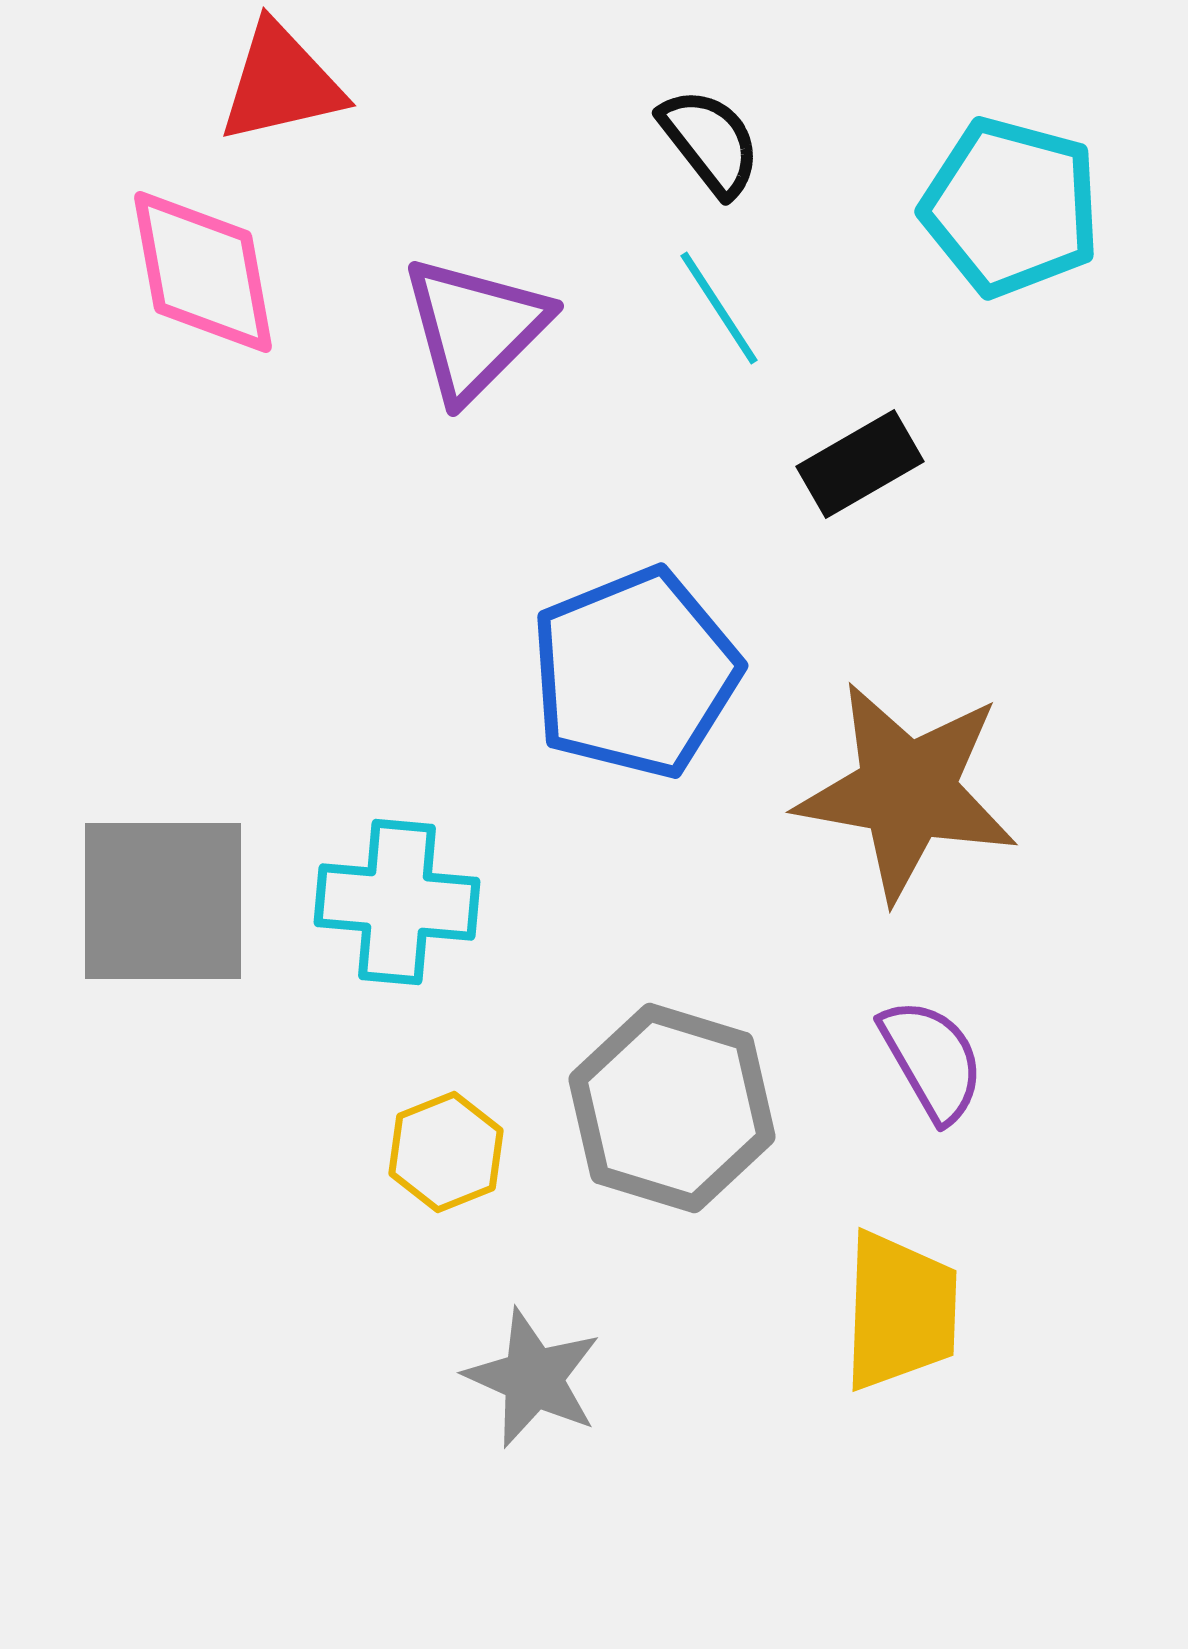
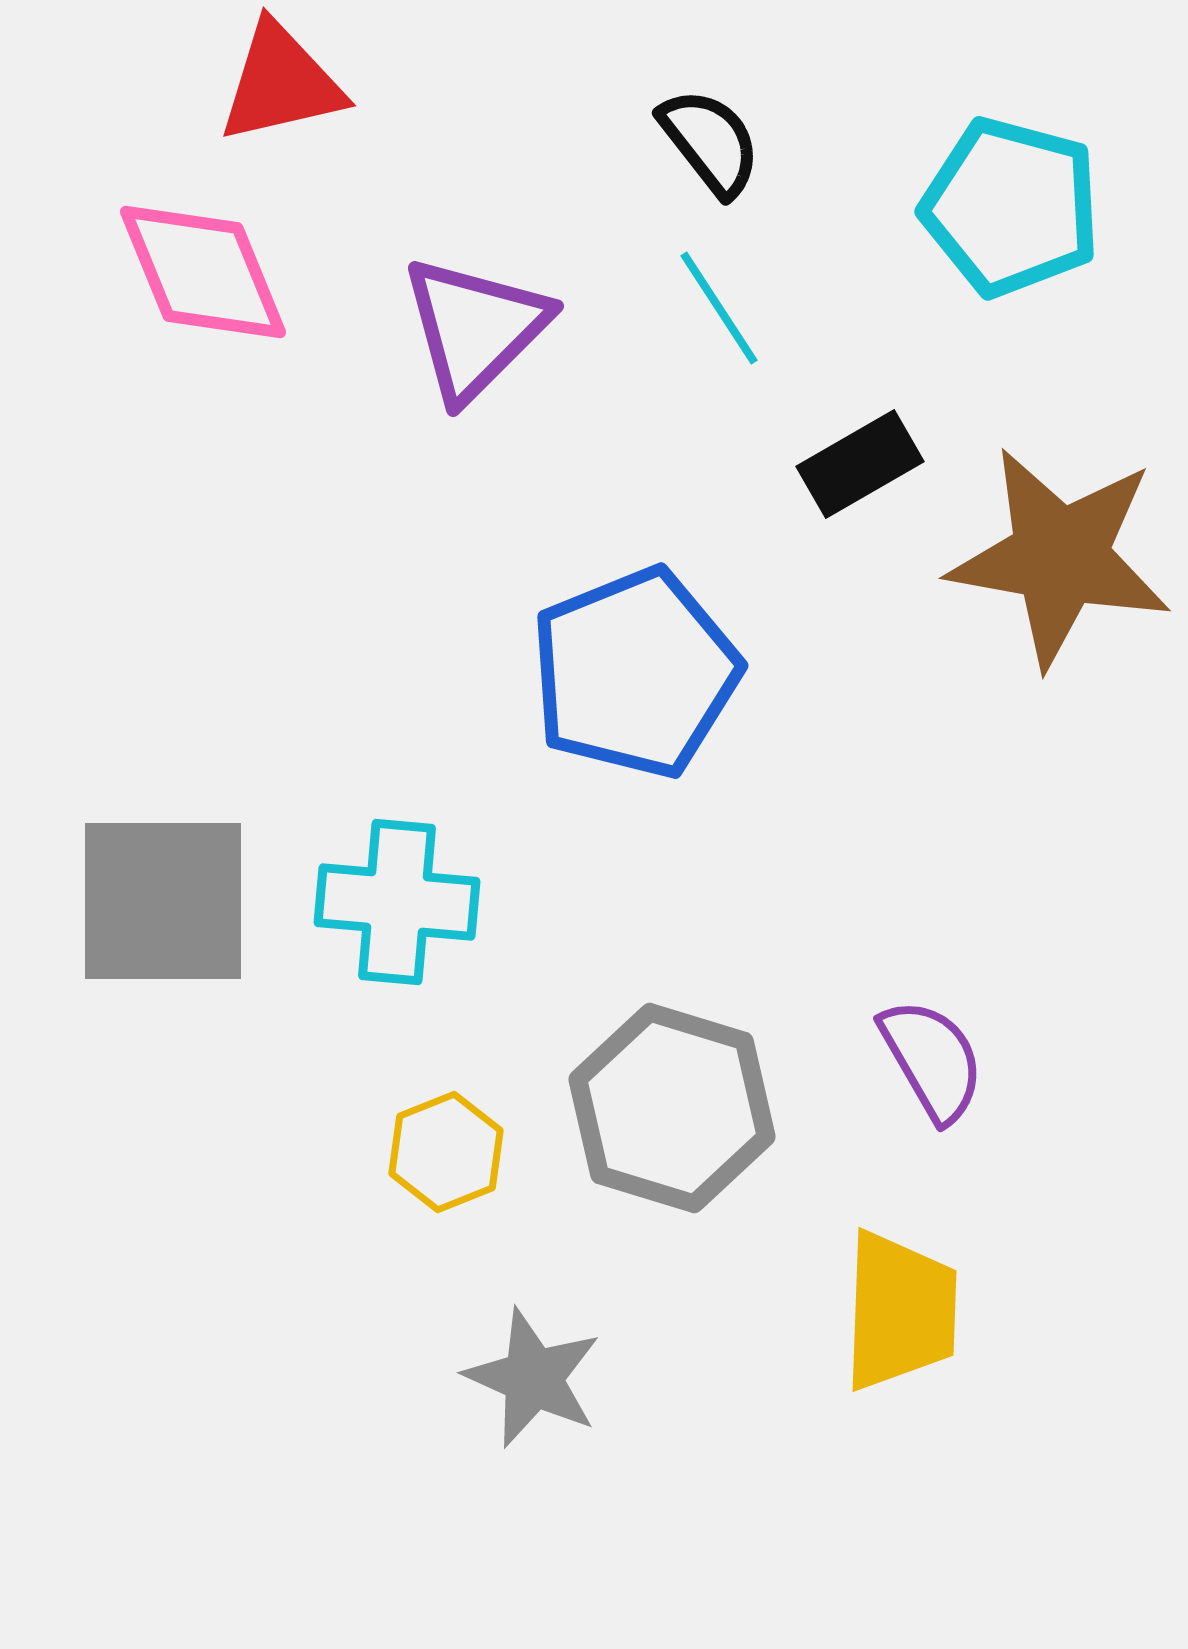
pink diamond: rotated 12 degrees counterclockwise
brown star: moved 153 px right, 234 px up
